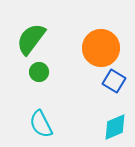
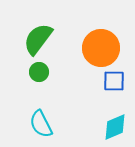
green semicircle: moved 7 px right
blue square: rotated 30 degrees counterclockwise
